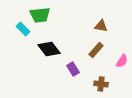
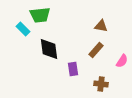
black diamond: rotated 30 degrees clockwise
purple rectangle: rotated 24 degrees clockwise
